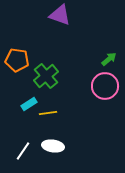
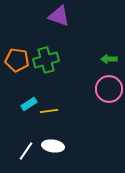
purple triangle: moved 1 px left, 1 px down
green arrow: rotated 140 degrees counterclockwise
green cross: moved 16 px up; rotated 25 degrees clockwise
pink circle: moved 4 px right, 3 px down
yellow line: moved 1 px right, 2 px up
white line: moved 3 px right
